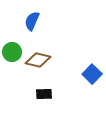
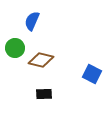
green circle: moved 3 px right, 4 px up
brown diamond: moved 3 px right
blue square: rotated 18 degrees counterclockwise
